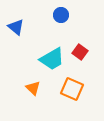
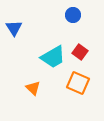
blue circle: moved 12 px right
blue triangle: moved 2 px left, 1 px down; rotated 18 degrees clockwise
cyan trapezoid: moved 1 px right, 2 px up
orange square: moved 6 px right, 6 px up
